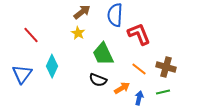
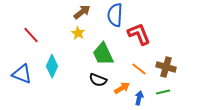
blue triangle: rotated 45 degrees counterclockwise
